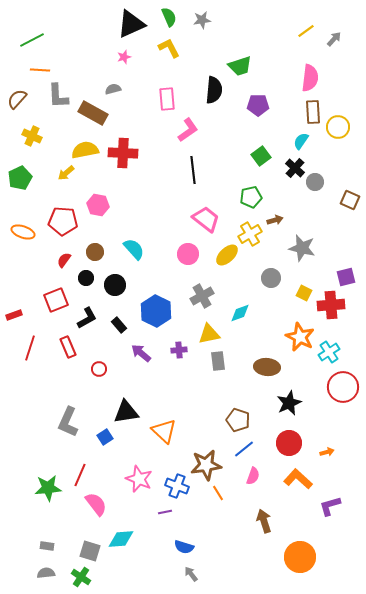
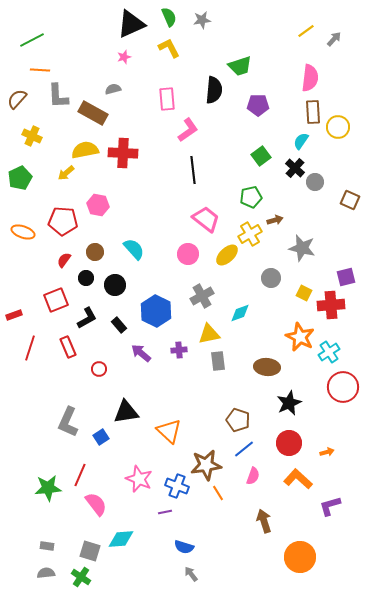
orange triangle at (164, 431): moved 5 px right
blue square at (105, 437): moved 4 px left
